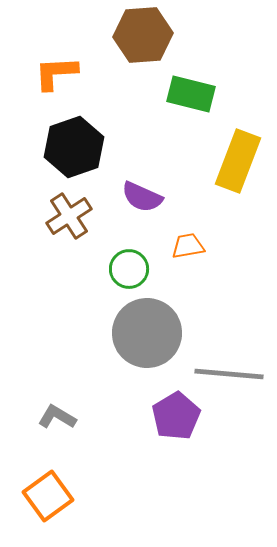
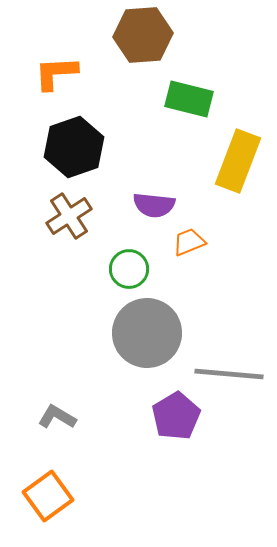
green rectangle: moved 2 px left, 5 px down
purple semicircle: moved 12 px right, 8 px down; rotated 18 degrees counterclockwise
orange trapezoid: moved 1 px right, 4 px up; rotated 12 degrees counterclockwise
